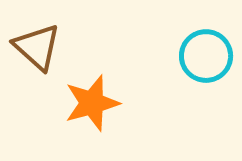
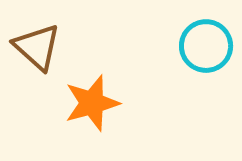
cyan circle: moved 10 px up
